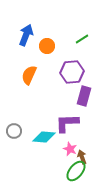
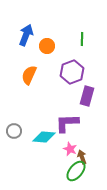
green line: rotated 56 degrees counterclockwise
purple hexagon: rotated 15 degrees counterclockwise
purple rectangle: moved 3 px right
